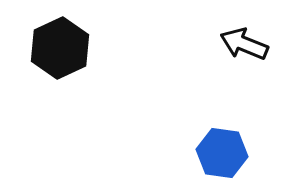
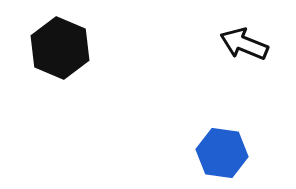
black hexagon: rotated 12 degrees counterclockwise
